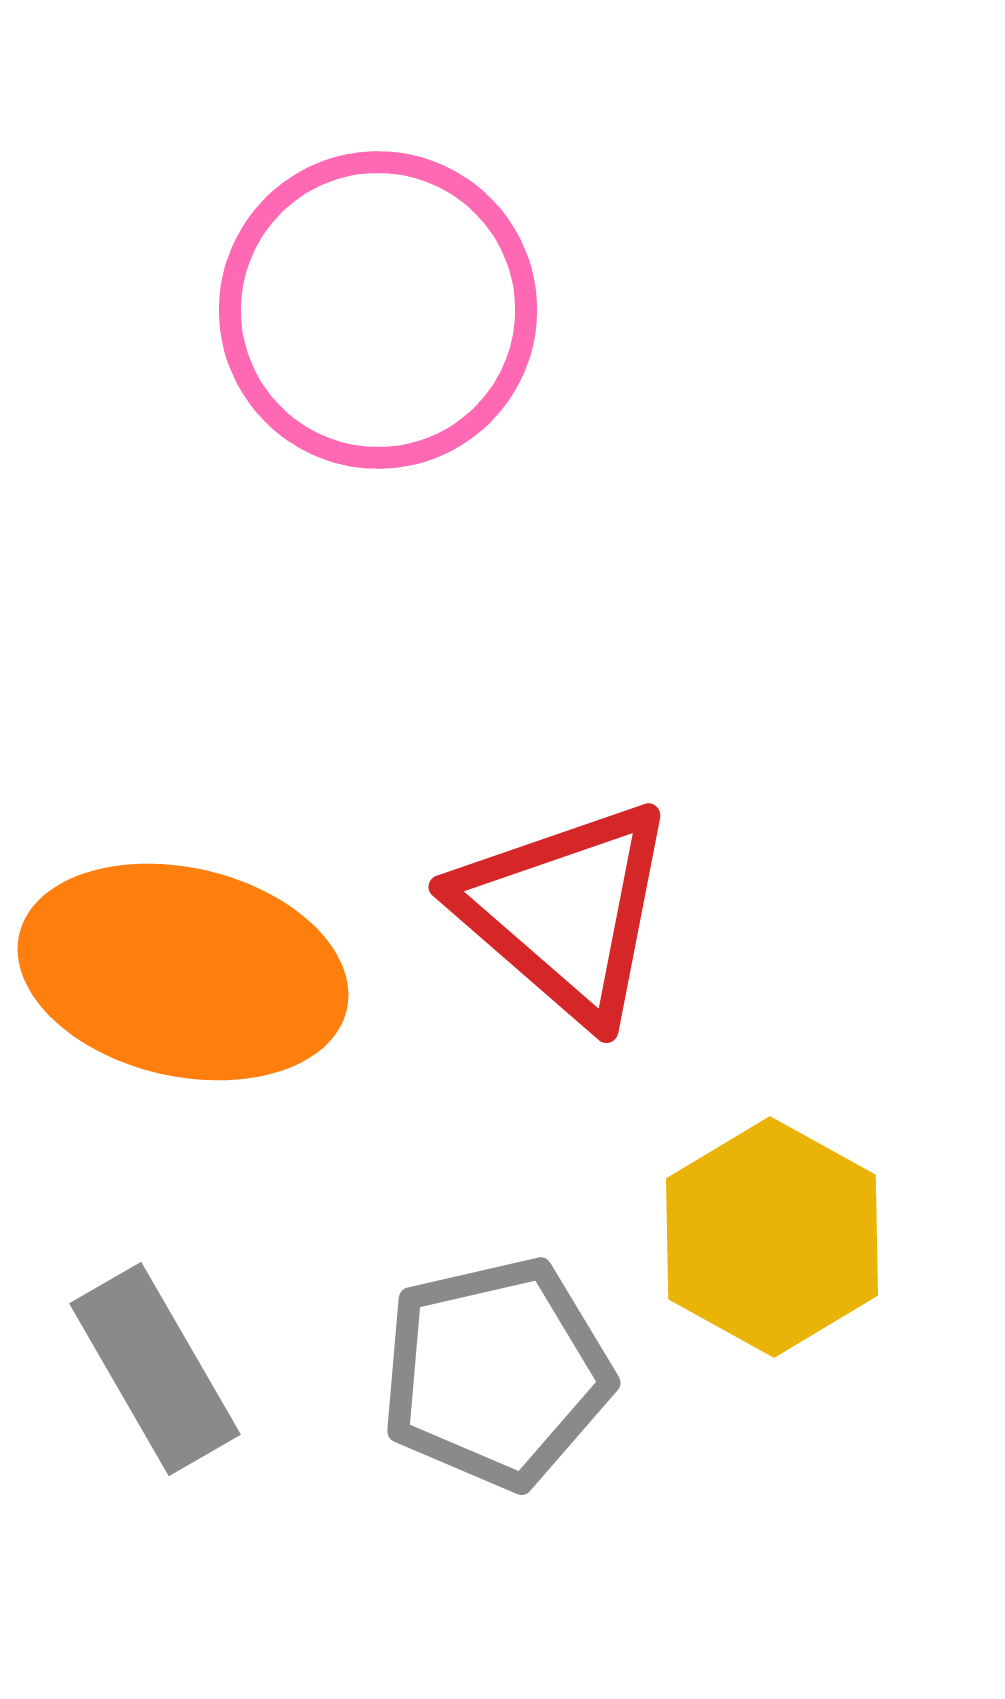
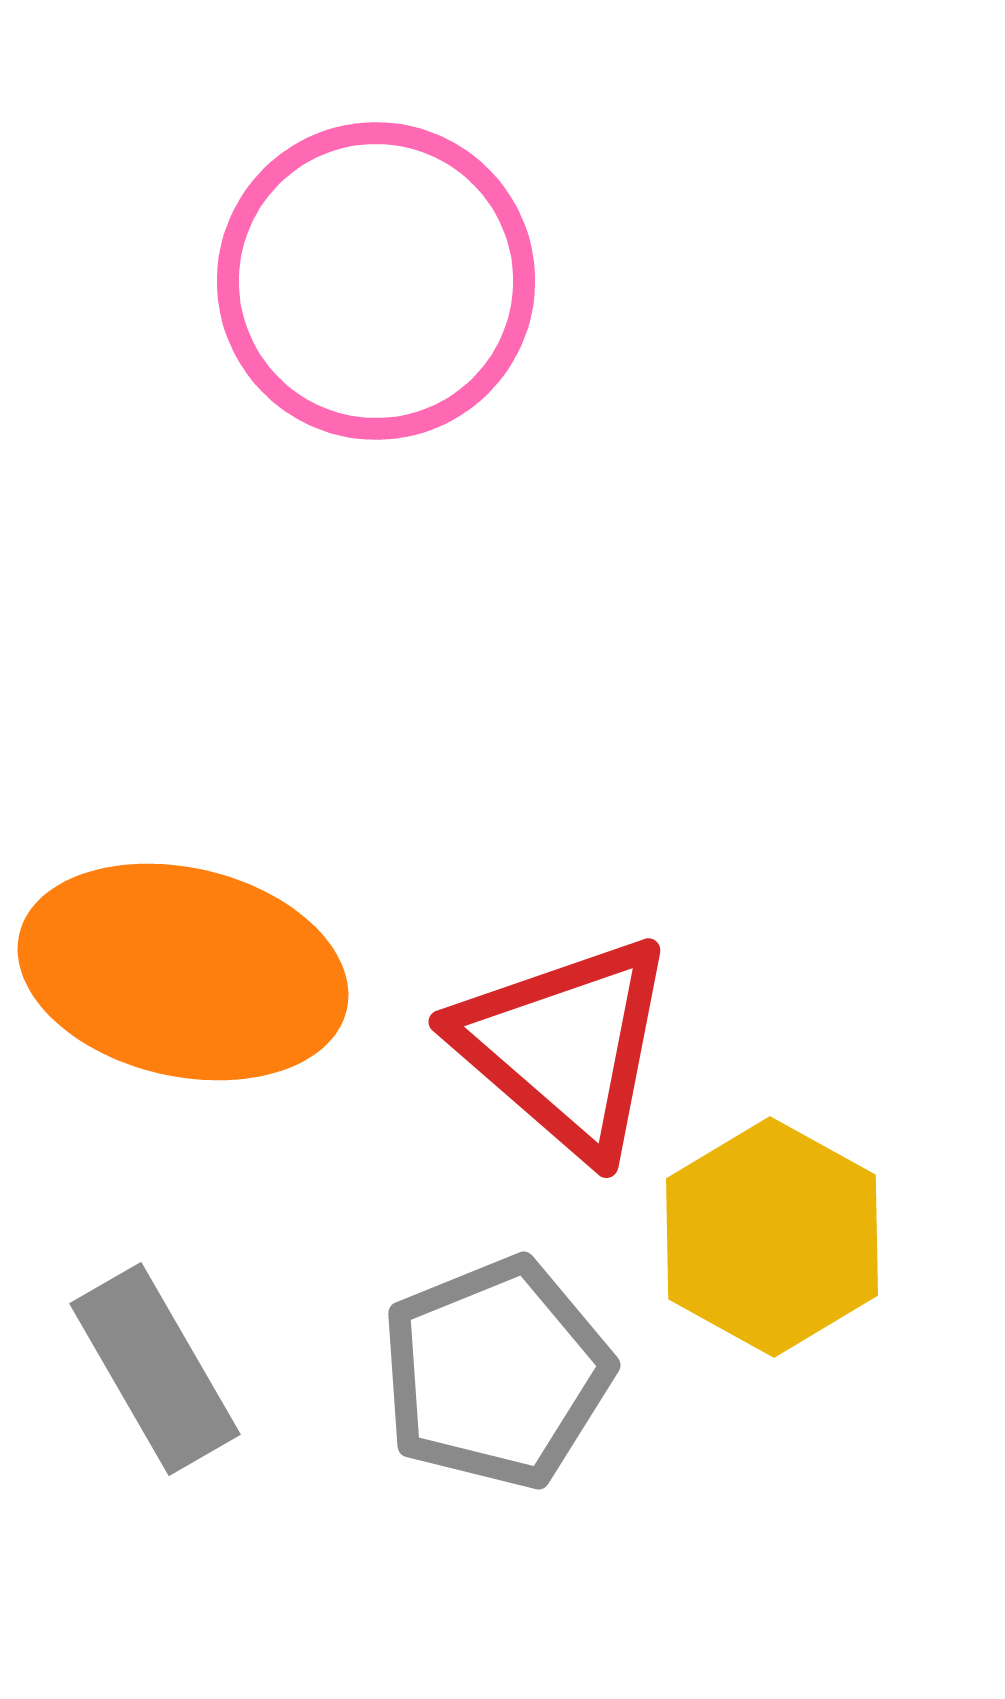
pink circle: moved 2 px left, 29 px up
red triangle: moved 135 px down
gray pentagon: rotated 9 degrees counterclockwise
